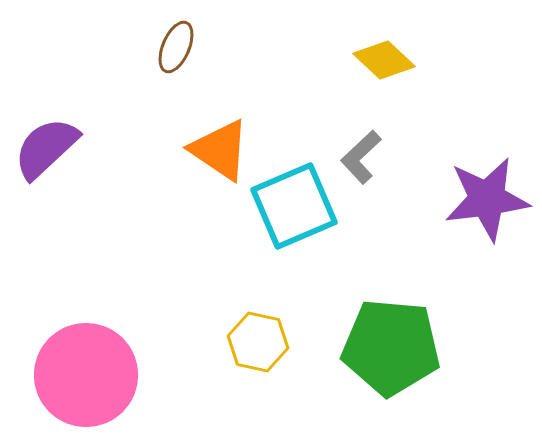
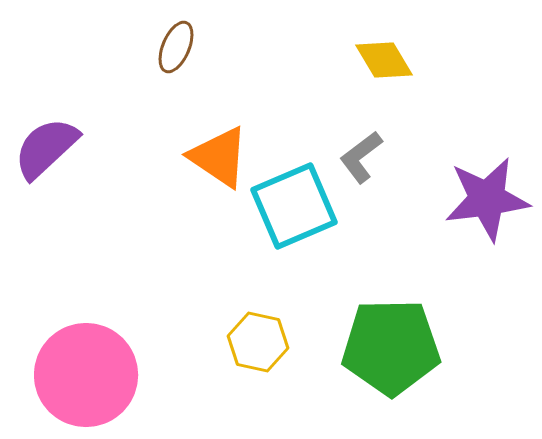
yellow diamond: rotated 16 degrees clockwise
orange triangle: moved 1 px left, 7 px down
gray L-shape: rotated 6 degrees clockwise
green pentagon: rotated 6 degrees counterclockwise
